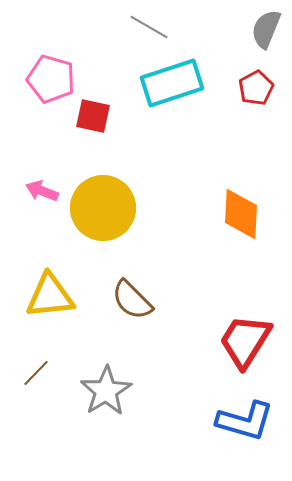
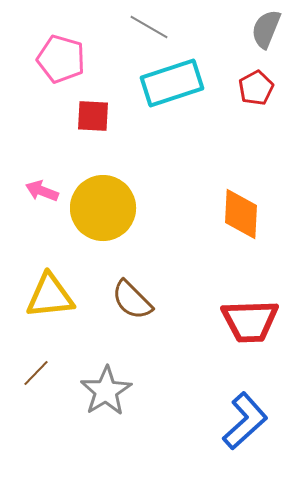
pink pentagon: moved 10 px right, 20 px up
red square: rotated 9 degrees counterclockwise
red trapezoid: moved 5 px right, 20 px up; rotated 124 degrees counterclockwise
blue L-shape: rotated 58 degrees counterclockwise
